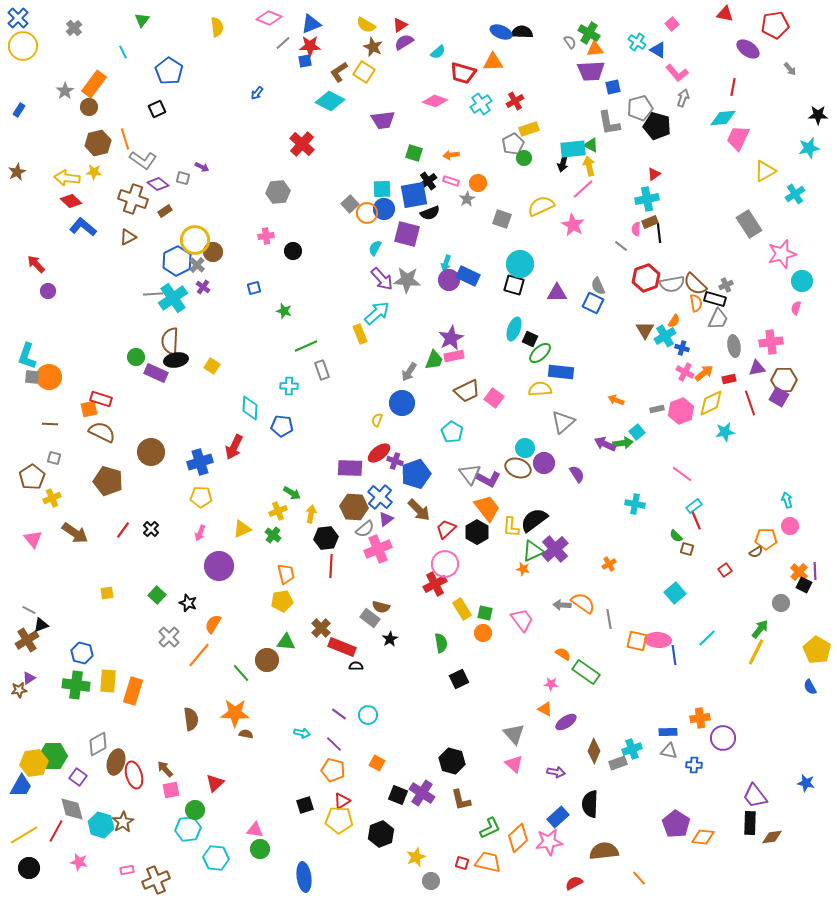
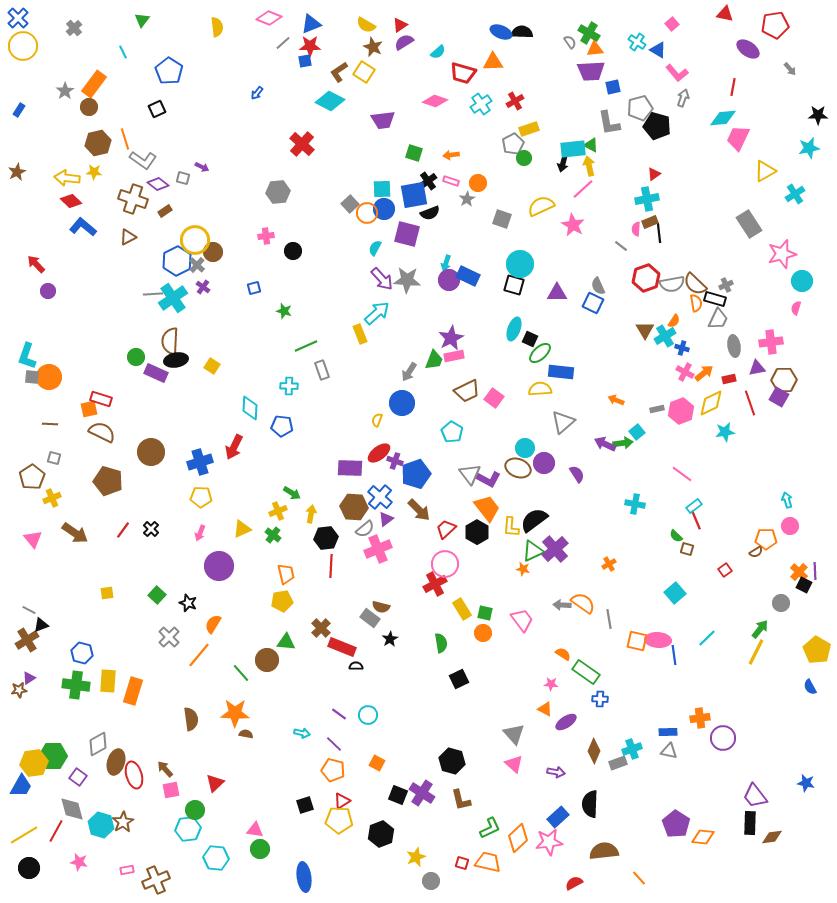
blue cross at (694, 765): moved 94 px left, 66 px up
